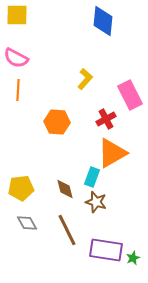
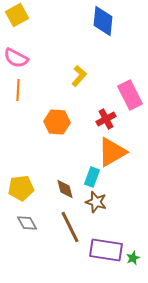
yellow square: rotated 30 degrees counterclockwise
yellow L-shape: moved 6 px left, 3 px up
orange triangle: moved 1 px up
brown line: moved 3 px right, 3 px up
